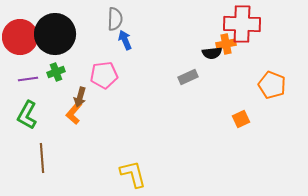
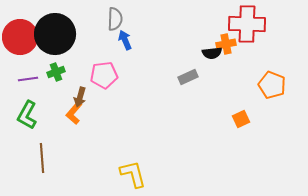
red cross: moved 5 px right
